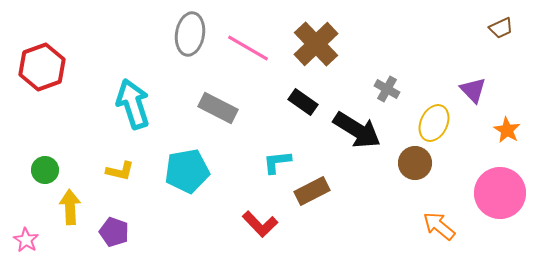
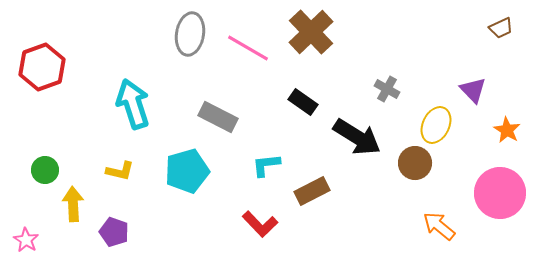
brown cross: moved 5 px left, 12 px up
gray rectangle: moved 9 px down
yellow ellipse: moved 2 px right, 2 px down
black arrow: moved 7 px down
cyan L-shape: moved 11 px left, 3 px down
cyan pentagon: rotated 6 degrees counterclockwise
yellow arrow: moved 3 px right, 3 px up
